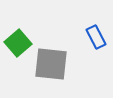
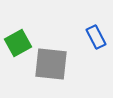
green square: rotated 12 degrees clockwise
